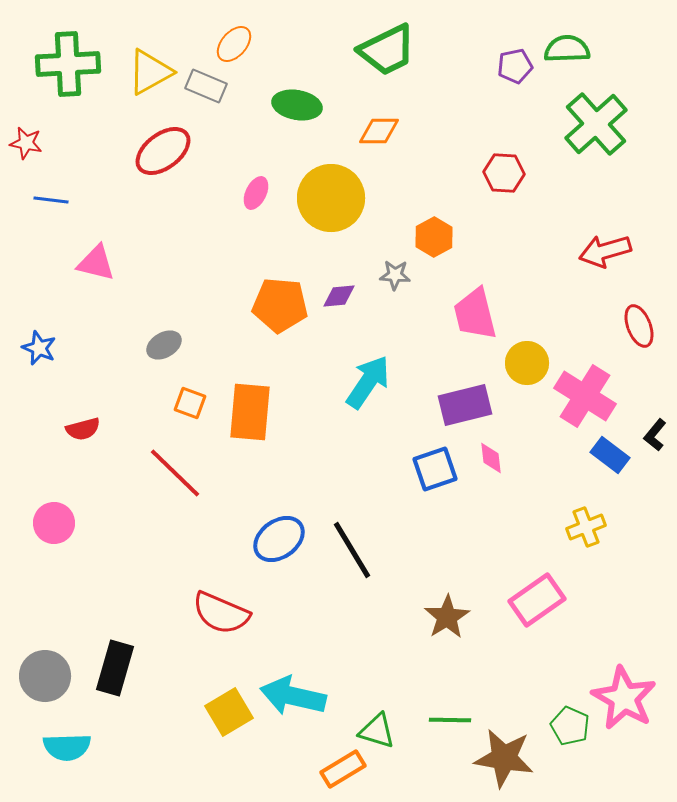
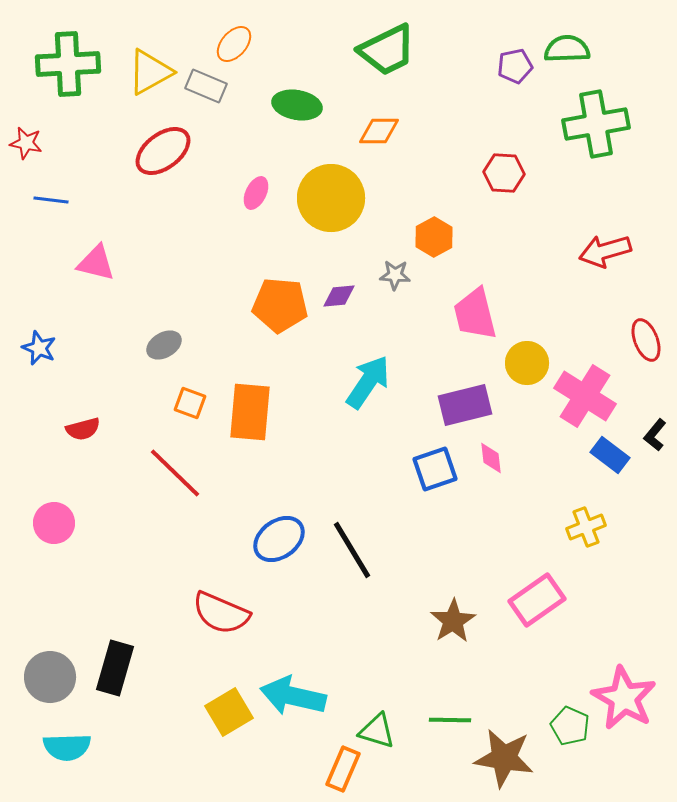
green cross at (596, 124): rotated 32 degrees clockwise
red ellipse at (639, 326): moved 7 px right, 14 px down
brown star at (447, 617): moved 6 px right, 4 px down
gray circle at (45, 676): moved 5 px right, 1 px down
orange rectangle at (343, 769): rotated 36 degrees counterclockwise
